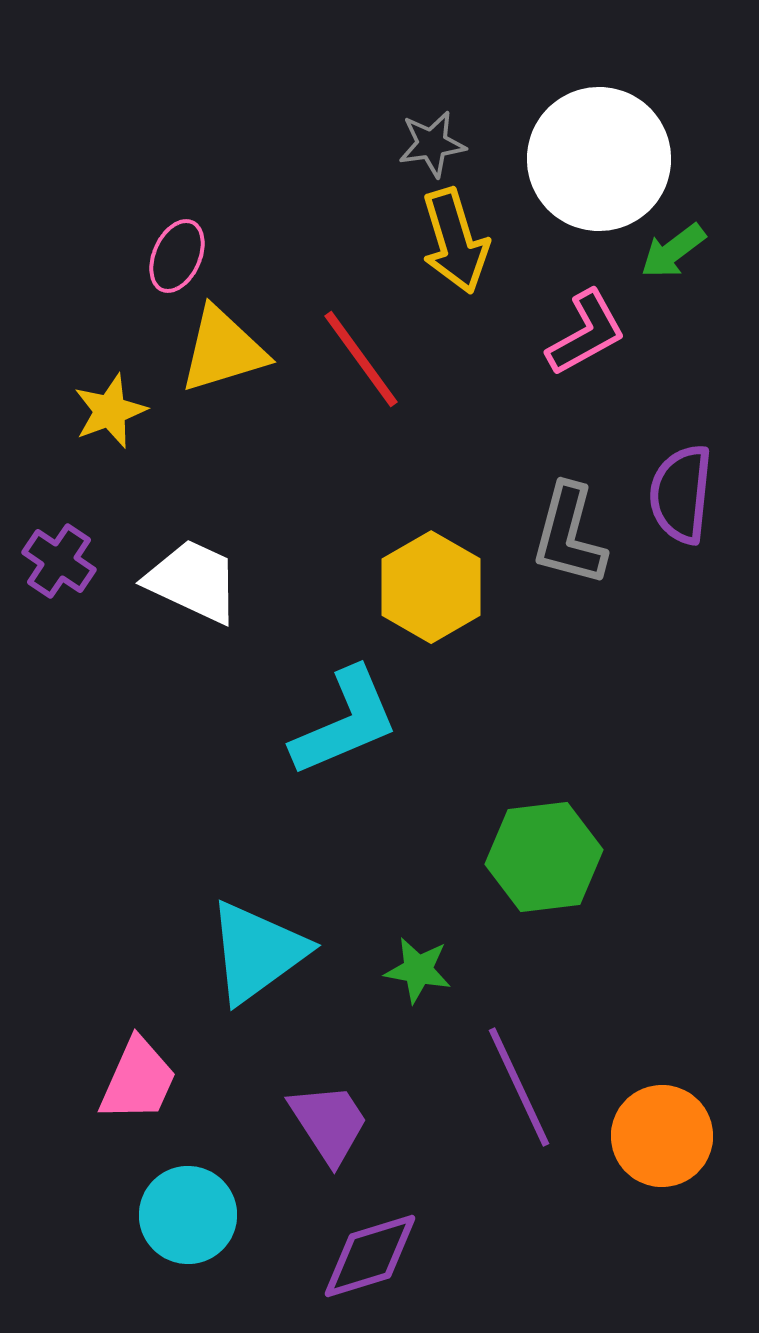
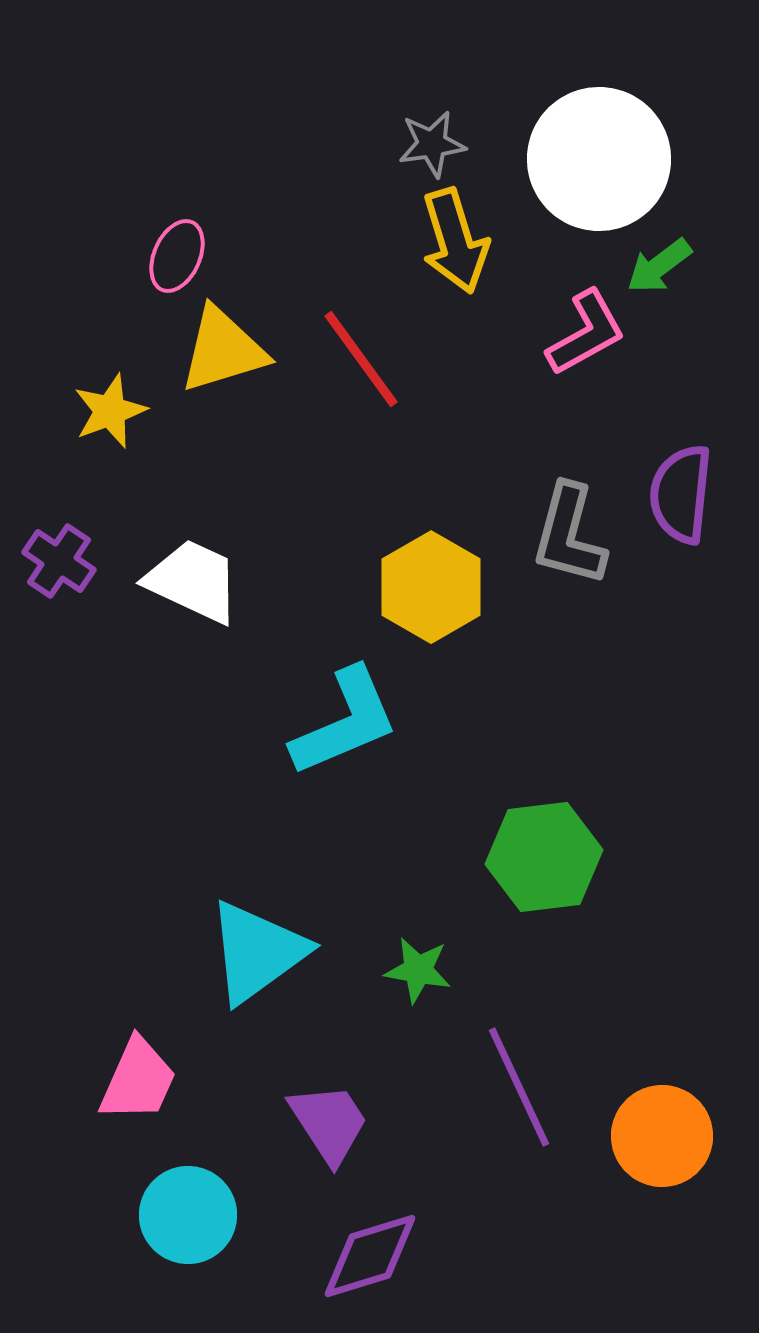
green arrow: moved 14 px left, 15 px down
